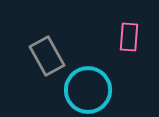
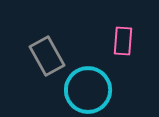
pink rectangle: moved 6 px left, 4 px down
